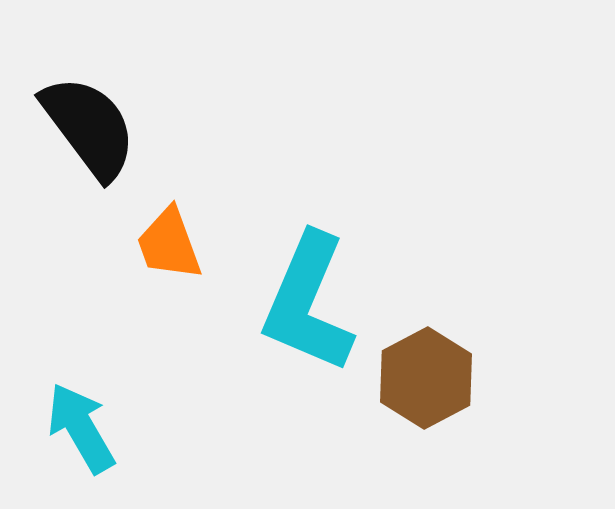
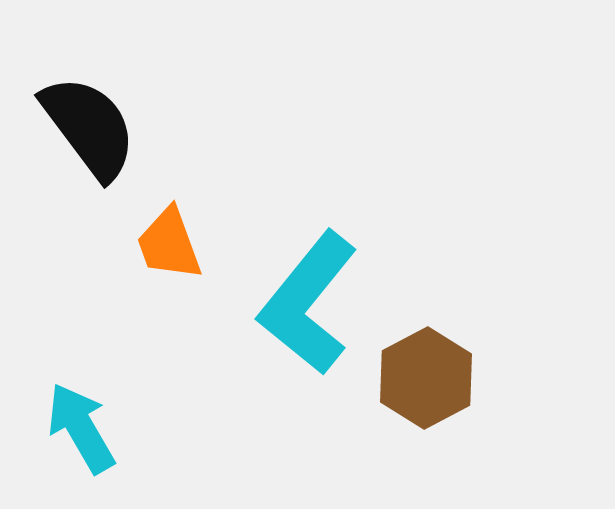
cyan L-shape: rotated 16 degrees clockwise
